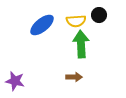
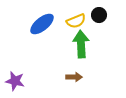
yellow semicircle: rotated 18 degrees counterclockwise
blue ellipse: moved 1 px up
